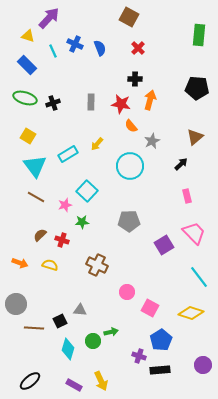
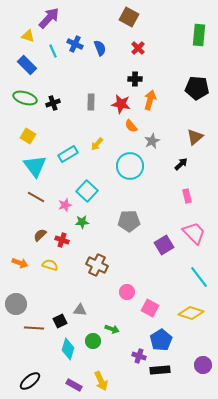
green arrow at (111, 332): moved 1 px right, 3 px up; rotated 32 degrees clockwise
